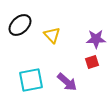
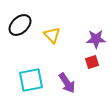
purple arrow: moved 1 px down; rotated 15 degrees clockwise
